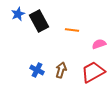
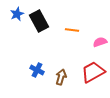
blue star: moved 1 px left
pink semicircle: moved 1 px right, 2 px up
brown arrow: moved 7 px down
